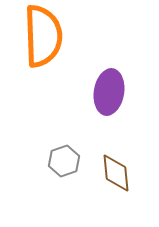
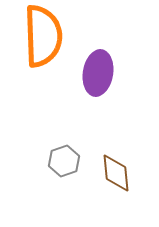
purple ellipse: moved 11 px left, 19 px up
